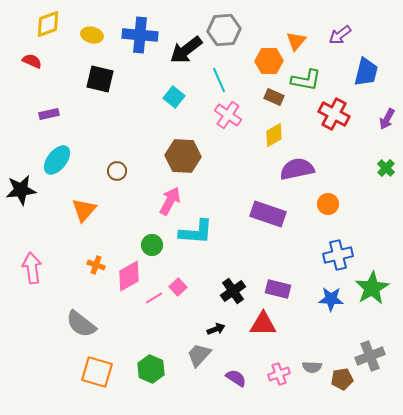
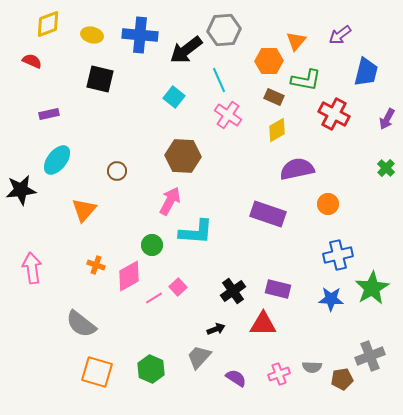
yellow diamond at (274, 135): moved 3 px right, 5 px up
gray trapezoid at (199, 355): moved 2 px down
